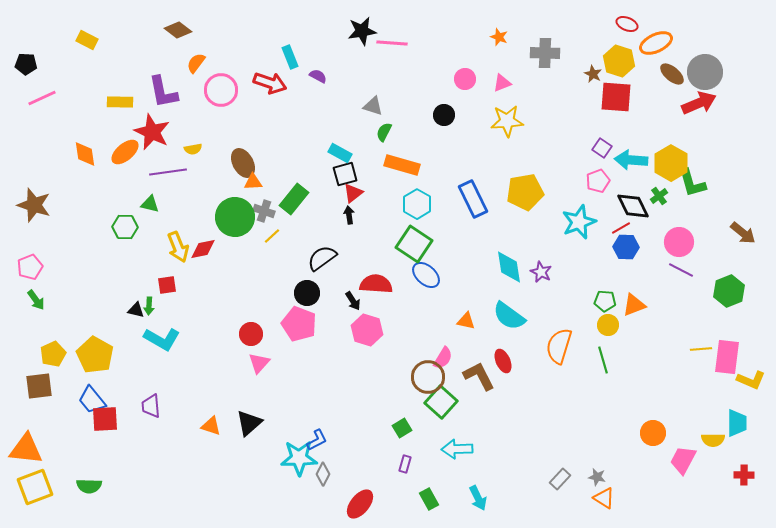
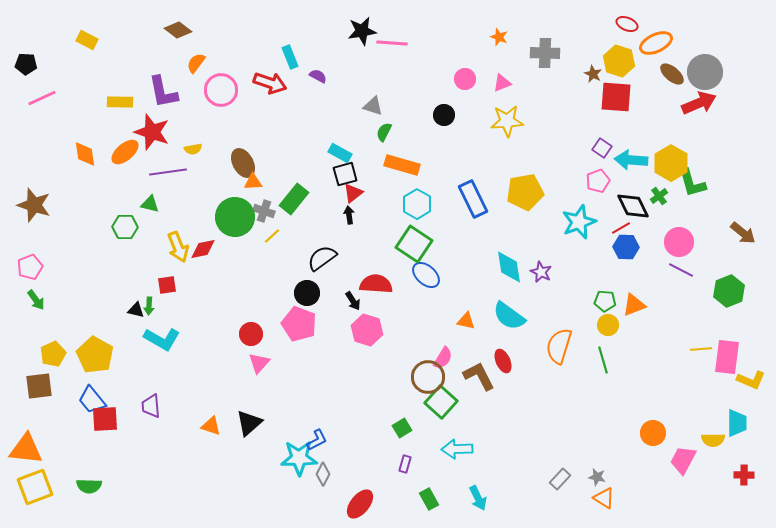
red star at (152, 132): rotated 6 degrees counterclockwise
